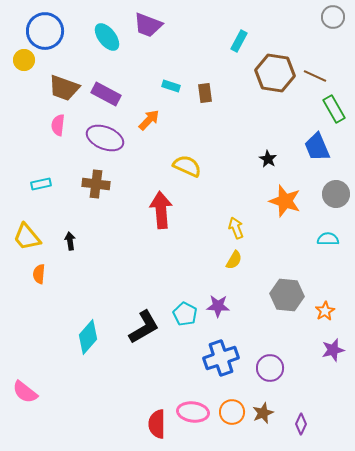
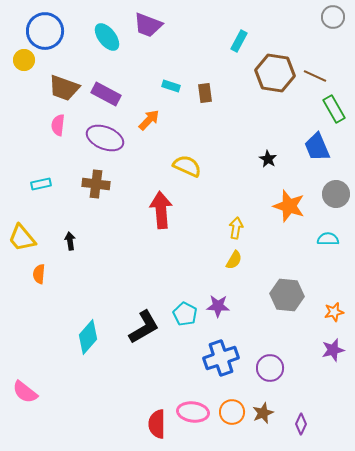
orange star at (285, 201): moved 4 px right, 5 px down
yellow arrow at (236, 228): rotated 30 degrees clockwise
yellow trapezoid at (27, 237): moved 5 px left, 1 px down
orange star at (325, 311): moved 9 px right, 1 px down; rotated 18 degrees clockwise
